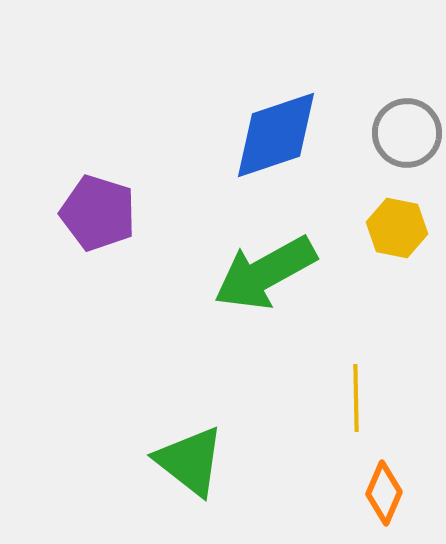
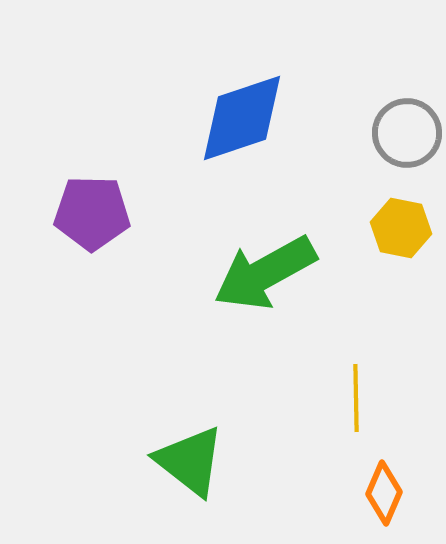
blue diamond: moved 34 px left, 17 px up
purple pentagon: moved 6 px left; rotated 16 degrees counterclockwise
yellow hexagon: moved 4 px right
